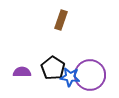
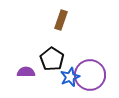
black pentagon: moved 1 px left, 9 px up
purple semicircle: moved 4 px right
blue star: rotated 30 degrees counterclockwise
